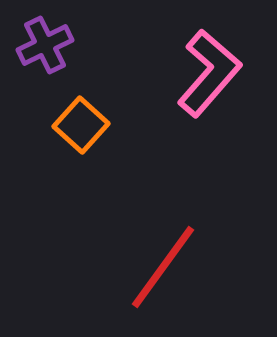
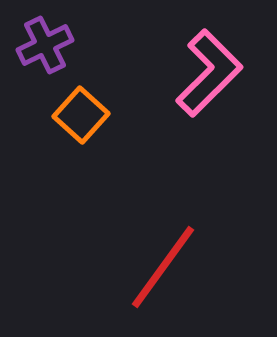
pink L-shape: rotated 4 degrees clockwise
orange square: moved 10 px up
